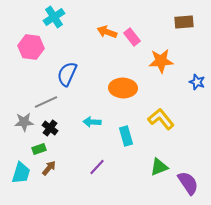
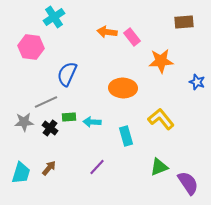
orange arrow: rotated 12 degrees counterclockwise
green rectangle: moved 30 px right, 32 px up; rotated 16 degrees clockwise
